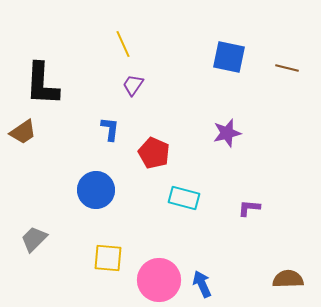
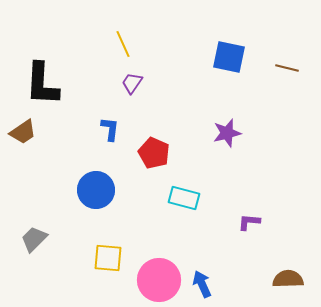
purple trapezoid: moved 1 px left, 2 px up
purple L-shape: moved 14 px down
